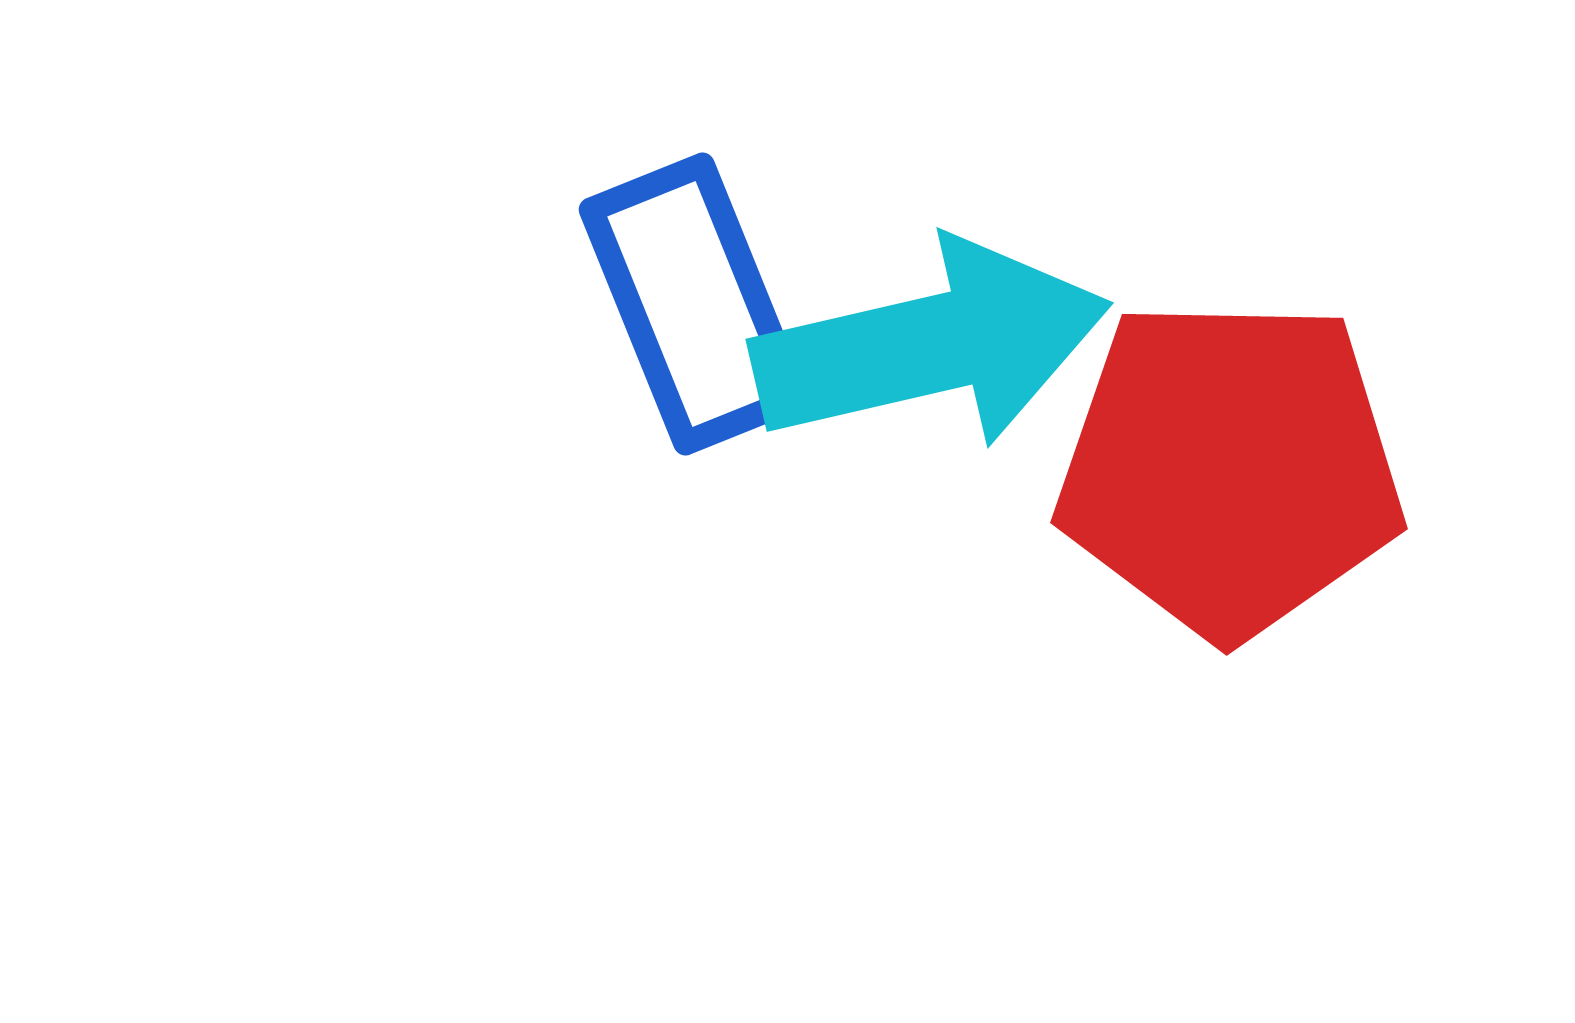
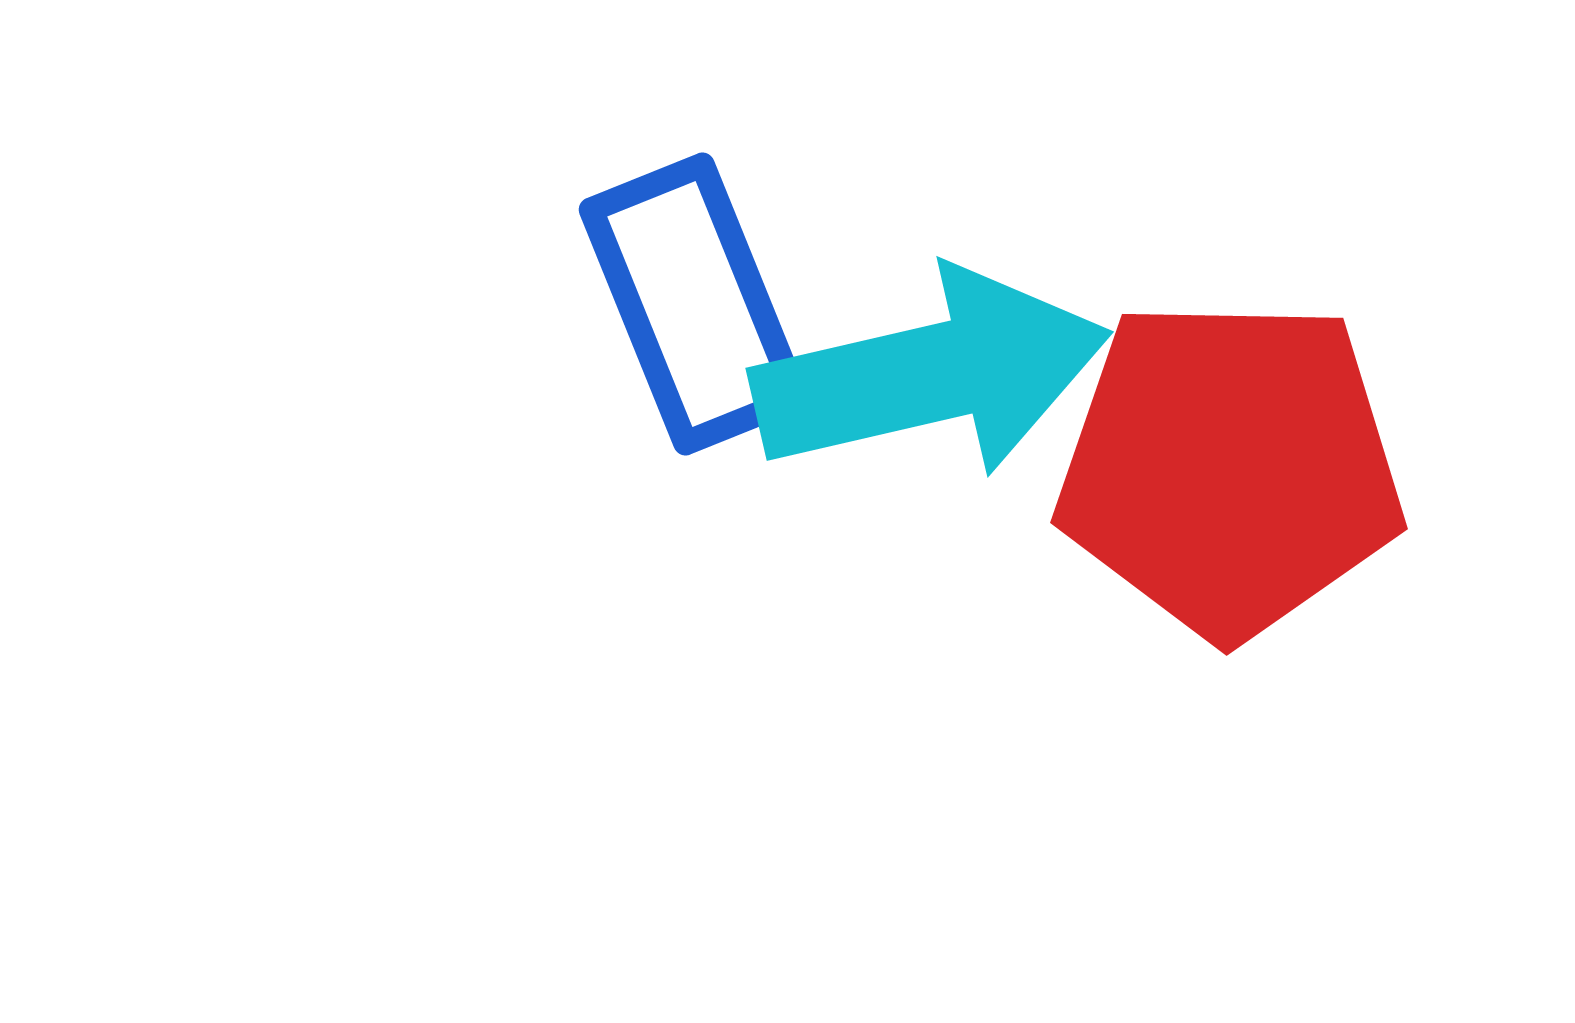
cyan arrow: moved 29 px down
